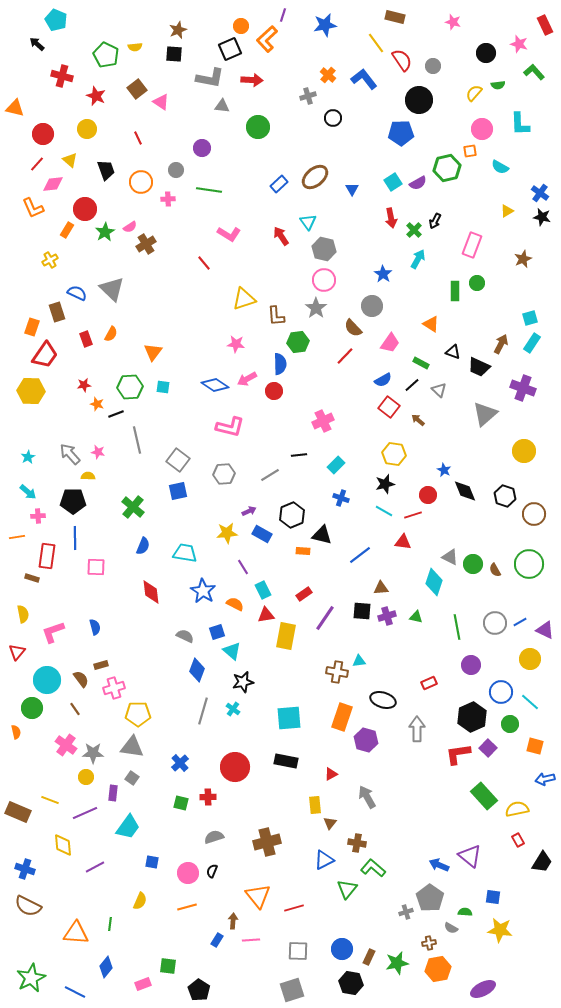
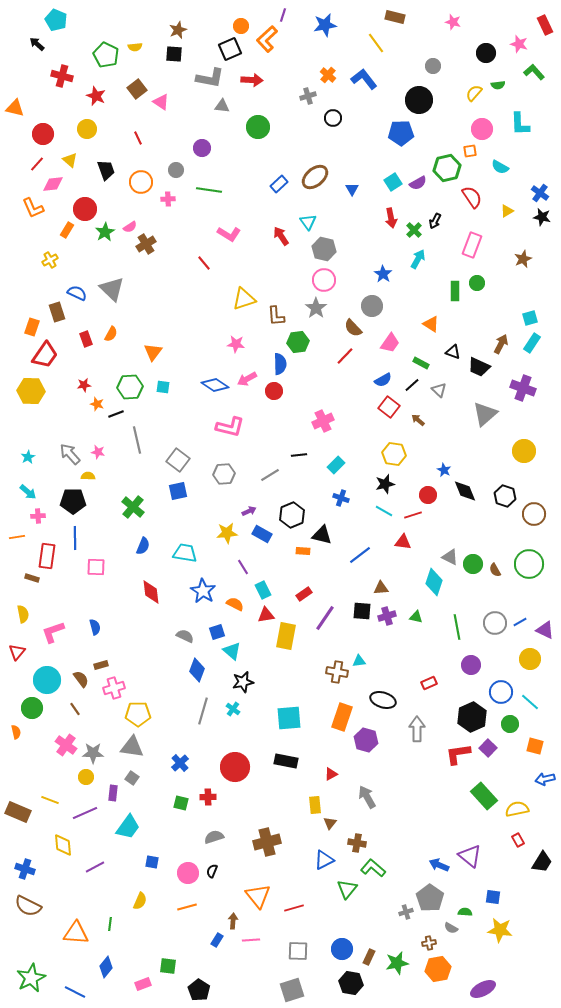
red semicircle at (402, 60): moved 70 px right, 137 px down
